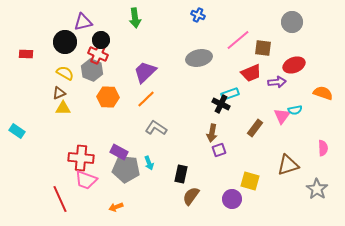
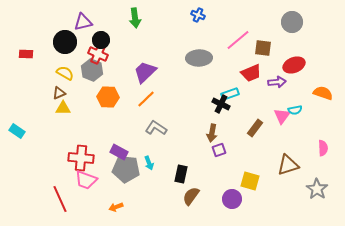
gray ellipse at (199, 58): rotated 10 degrees clockwise
